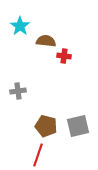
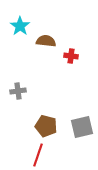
red cross: moved 7 px right
gray square: moved 4 px right, 1 px down
